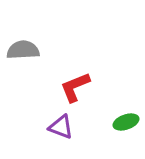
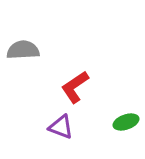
red L-shape: rotated 12 degrees counterclockwise
